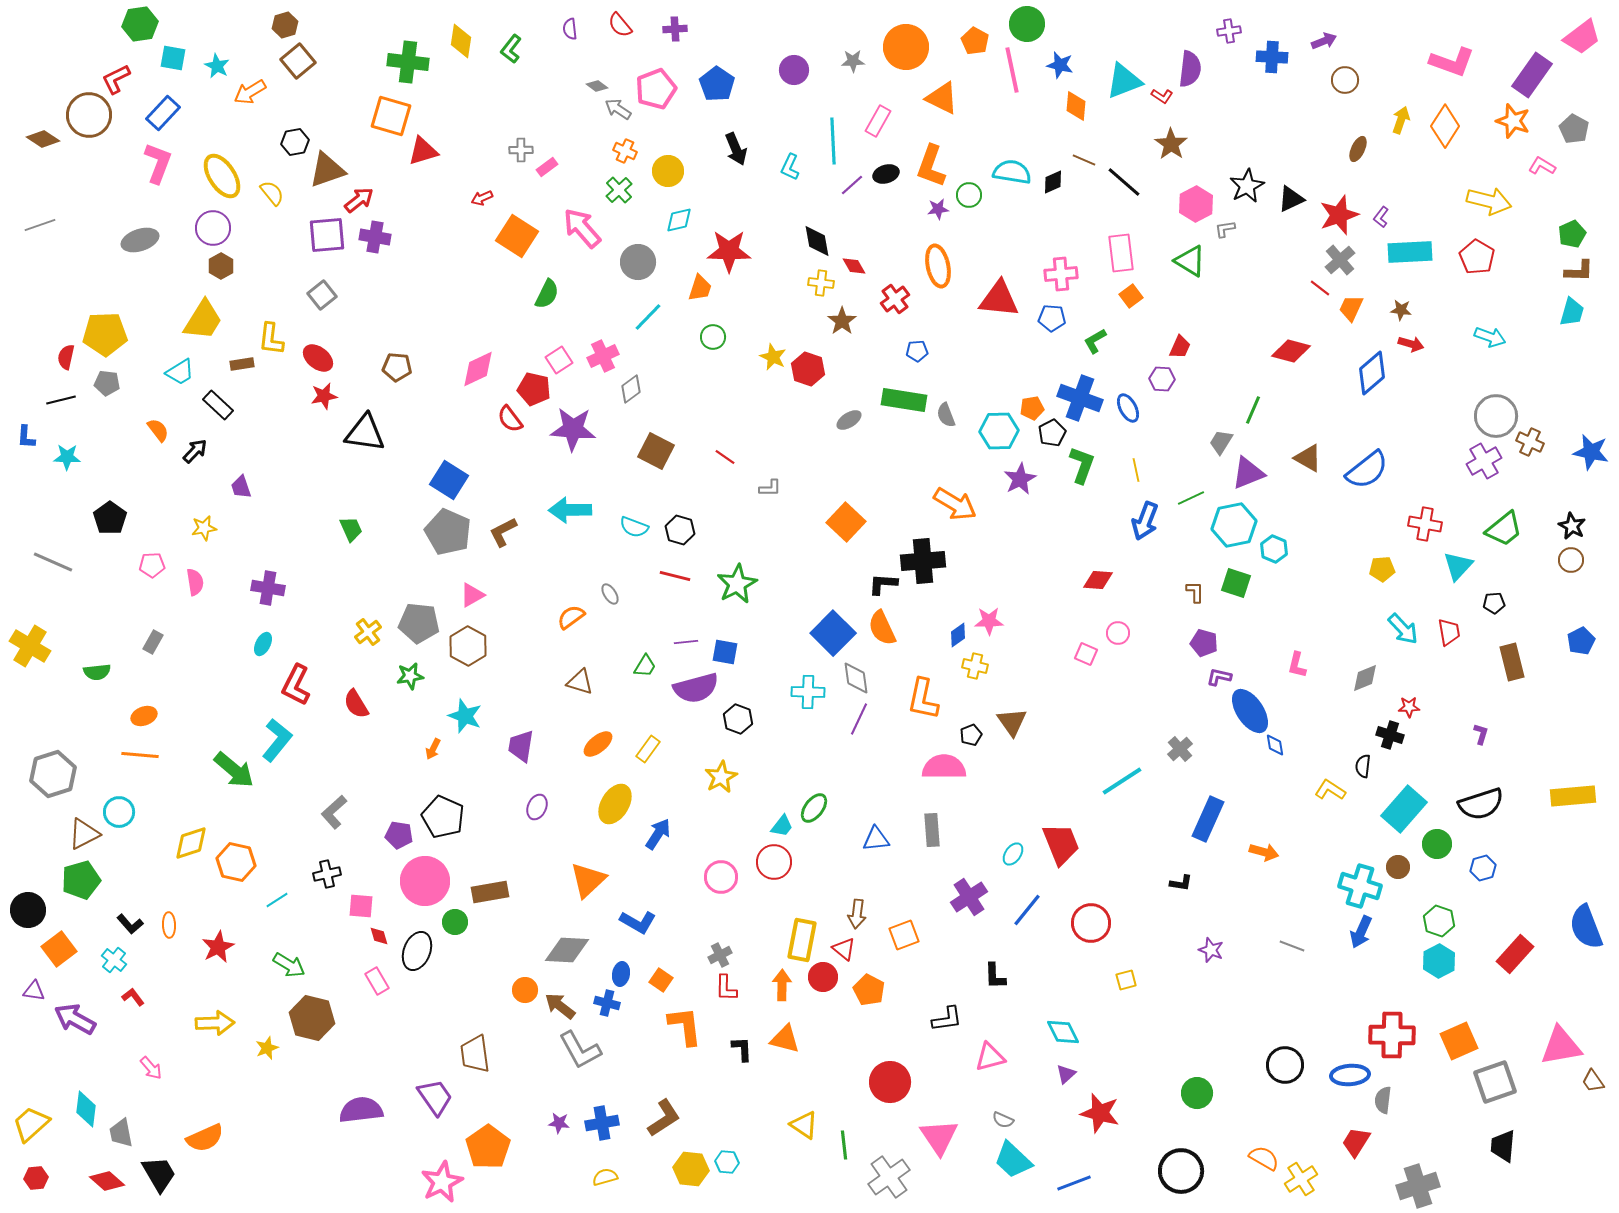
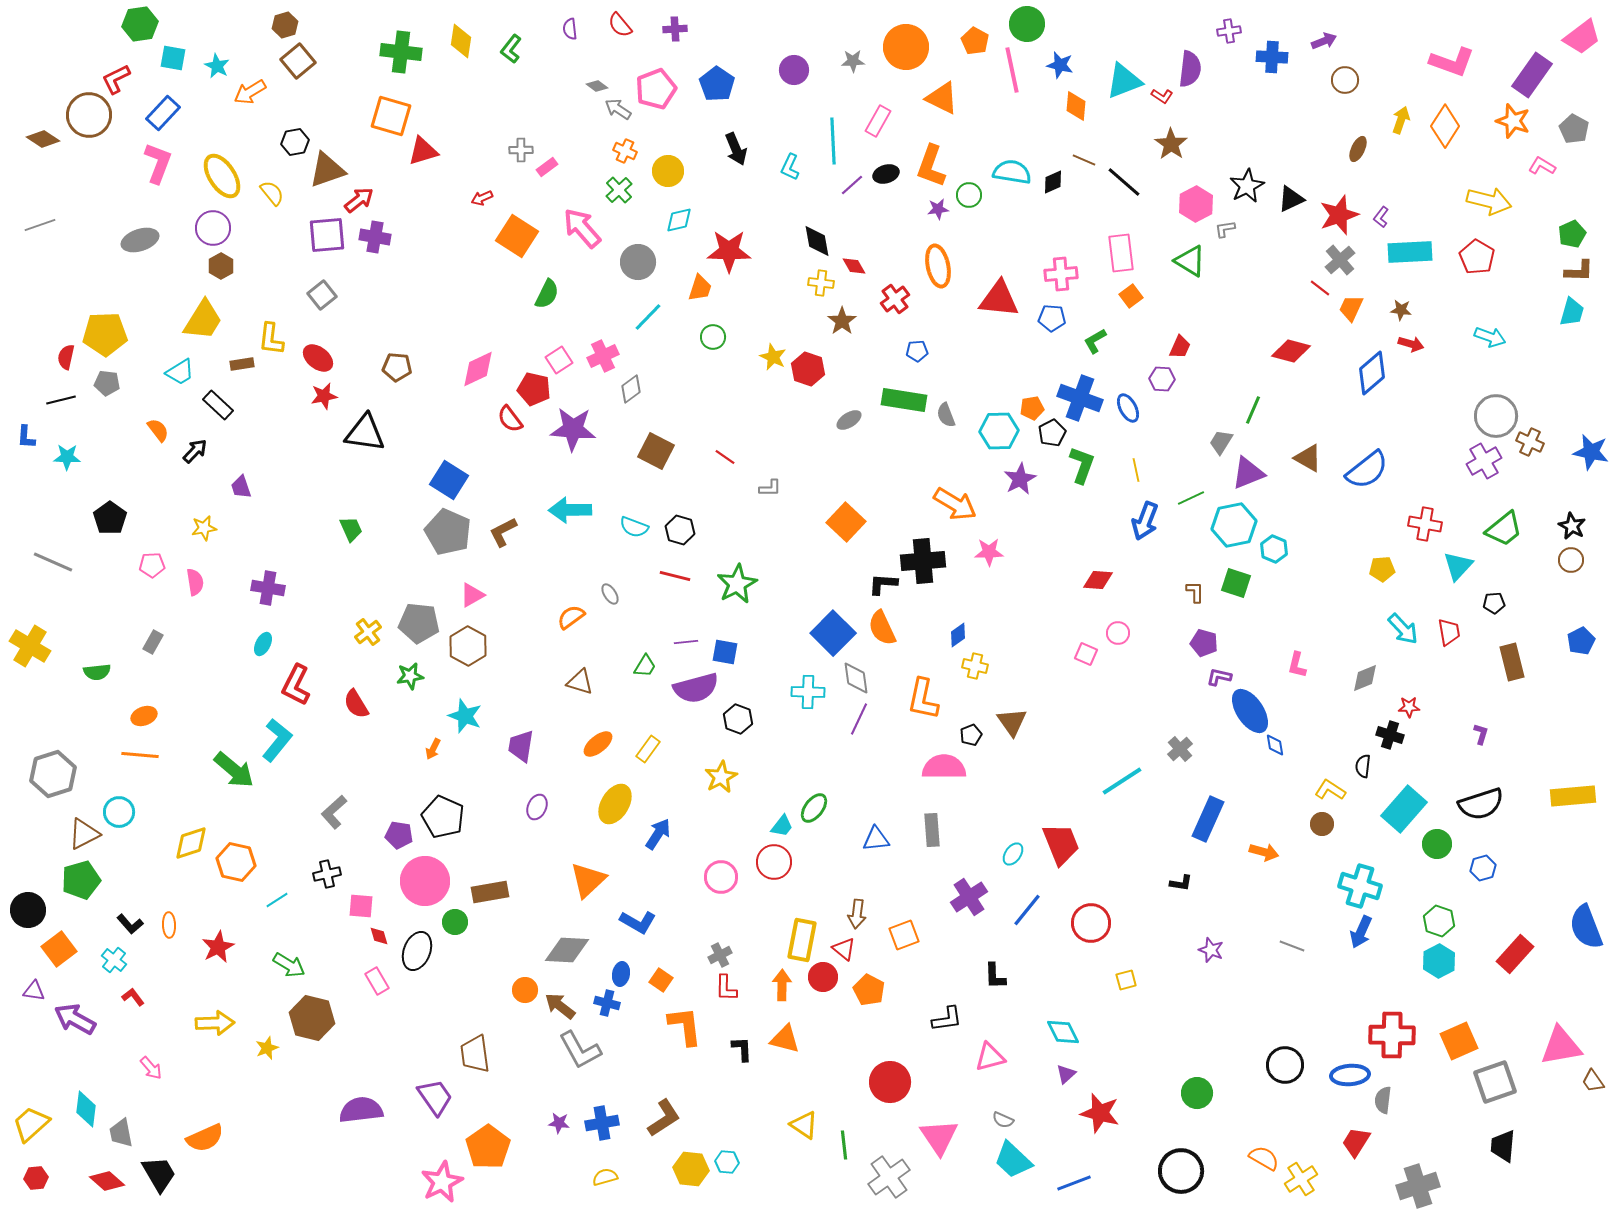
green cross at (408, 62): moved 7 px left, 10 px up
pink star at (989, 621): moved 69 px up
brown circle at (1398, 867): moved 76 px left, 43 px up
